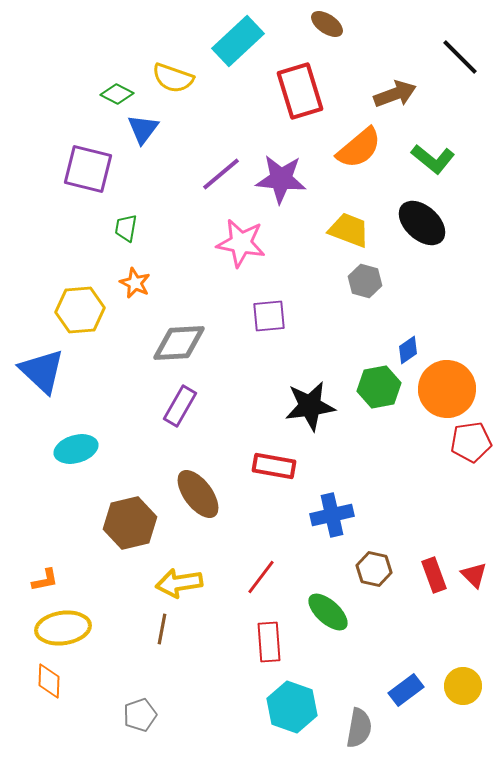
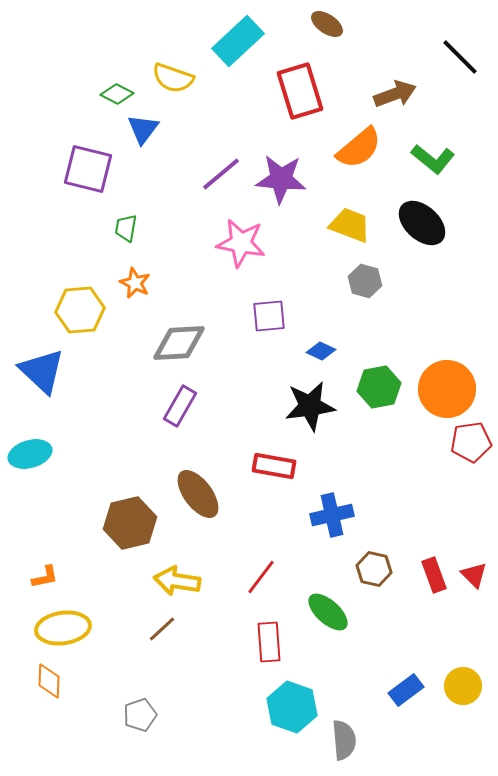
yellow trapezoid at (349, 230): moved 1 px right, 5 px up
blue diamond at (408, 350): moved 87 px left, 1 px down; rotated 60 degrees clockwise
cyan ellipse at (76, 449): moved 46 px left, 5 px down
orange L-shape at (45, 580): moved 3 px up
yellow arrow at (179, 583): moved 2 px left, 2 px up; rotated 18 degrees clockwise
brown line at (162, 629): rotated 36 degrees clockwise
gray semicircle at (359, 728): moved 15 px left, 12 px down; rotated 15 degrees counterclockwise
